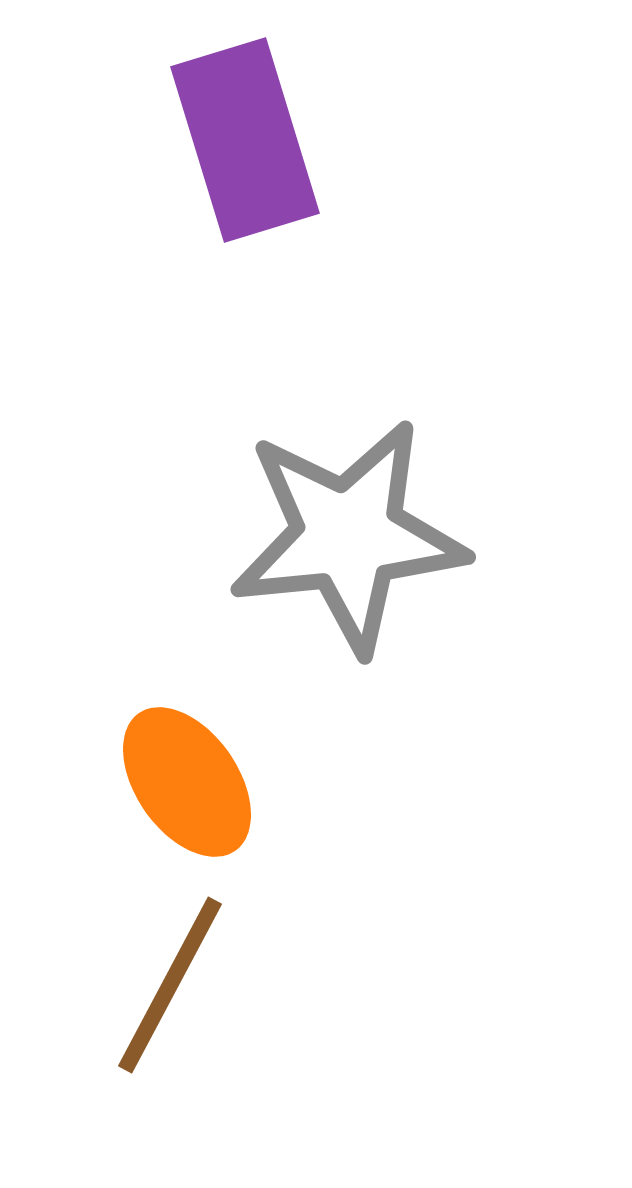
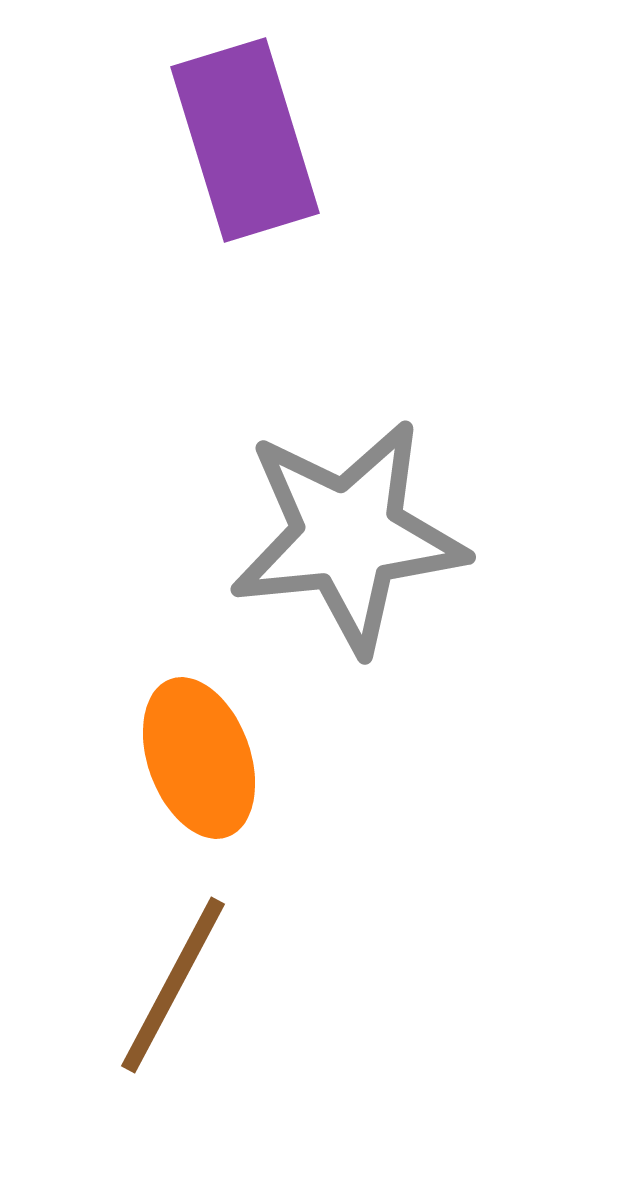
orange ellipse: moved 12 px right, 24 px up; rotated 15 degrees clockwise
brown line: moved 3 px right
